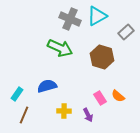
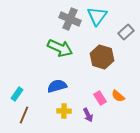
cyan triangle: rotated 25 degrees counterclockwise
blue semicircle: moved 10 px right
